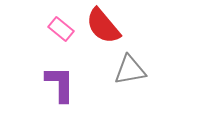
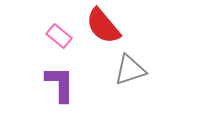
pink rectangle: moved 2 px left, 7 px down
gray triangle: rotated 8 degrees counterclockwise
